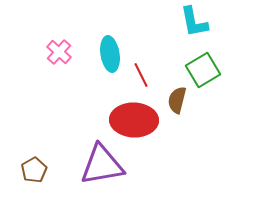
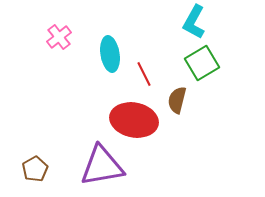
cyan L-shape: rotated 40 degrees clockwise
pink cross: moved 15 px up; rotated 10 degrees clockwise
green square: moved 1 px left, 7 px up
red line: moved 3 px right, 1 px up
red ellipse: rotated 9 degrees clockwise
purple triangle: moved 1 px down
brown pentagon: moved 1 px right, 1 px up
